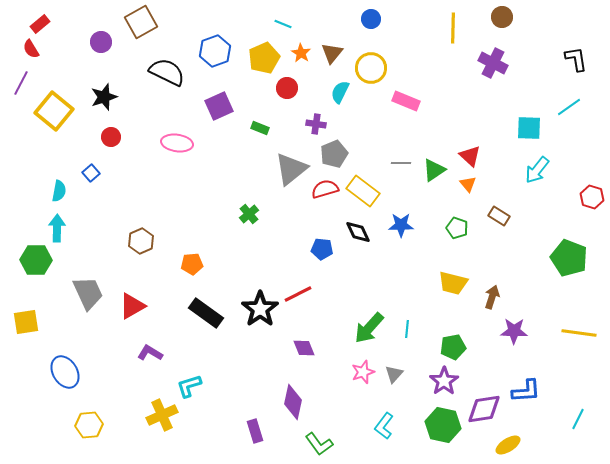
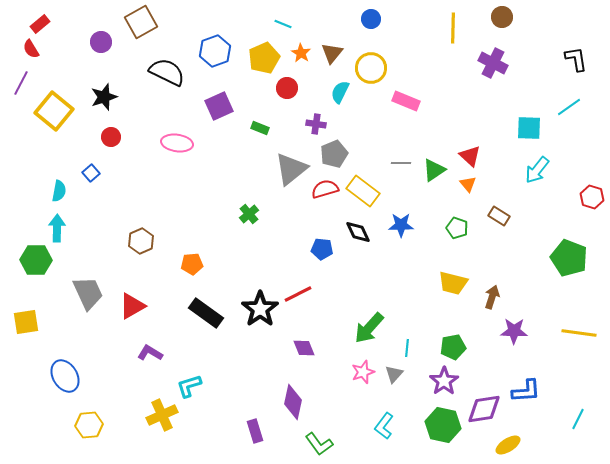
cyan line at (407, 329): moved 19 px down
blue ellipse at (65, 372): moved 4 px down
